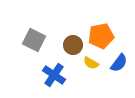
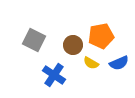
blue semicircle: rotated 30 degrees clockwise
